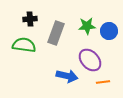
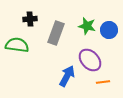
green star: rotated 18 degrees clockwise
blue circle: moved 1 px up
green semicircle: moved 7 px left
blue arrow: rotated 75 degrees counterclockwise
